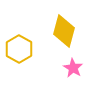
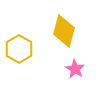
pink star: moved 2 px right, 1 px down
